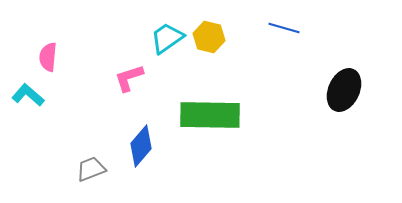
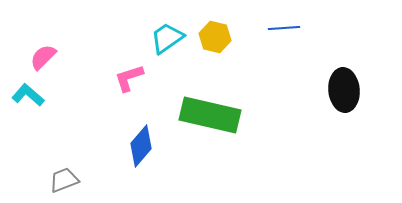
blue line: rotated 20 degrees counterclockwise
yellow hexagon: moved 6 px right
pink semicircle: moved 5 px left; rotated 40 degrees clockwise
black ellipse: rotated 30 degrees counterclockwise
green rectangle: rotated 12 degrees clockwise
gray trapezoid: moved 27 px left, 11 px down
